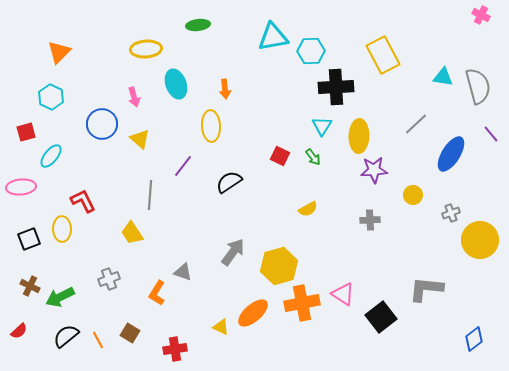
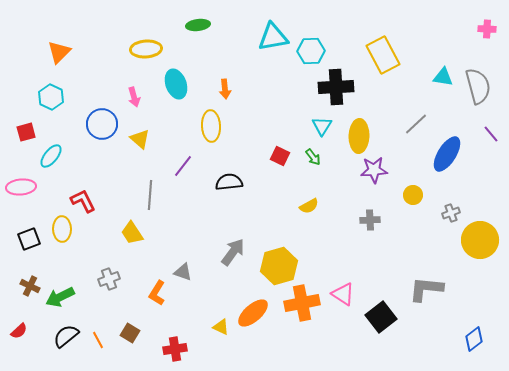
pink cross at (481, 15): moved 6 px right, 14 px down; rotated 24 degrees counterclockwise
blue ellipse at (451, 154): moved 4 px left
black semicircle at (229, 182): rotated 28 degrees clockwise
yellow semicircle at (308, 209): moved 1 px right, 3 px up
